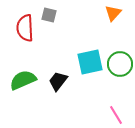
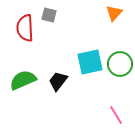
orange triangle: moved 1 px right
